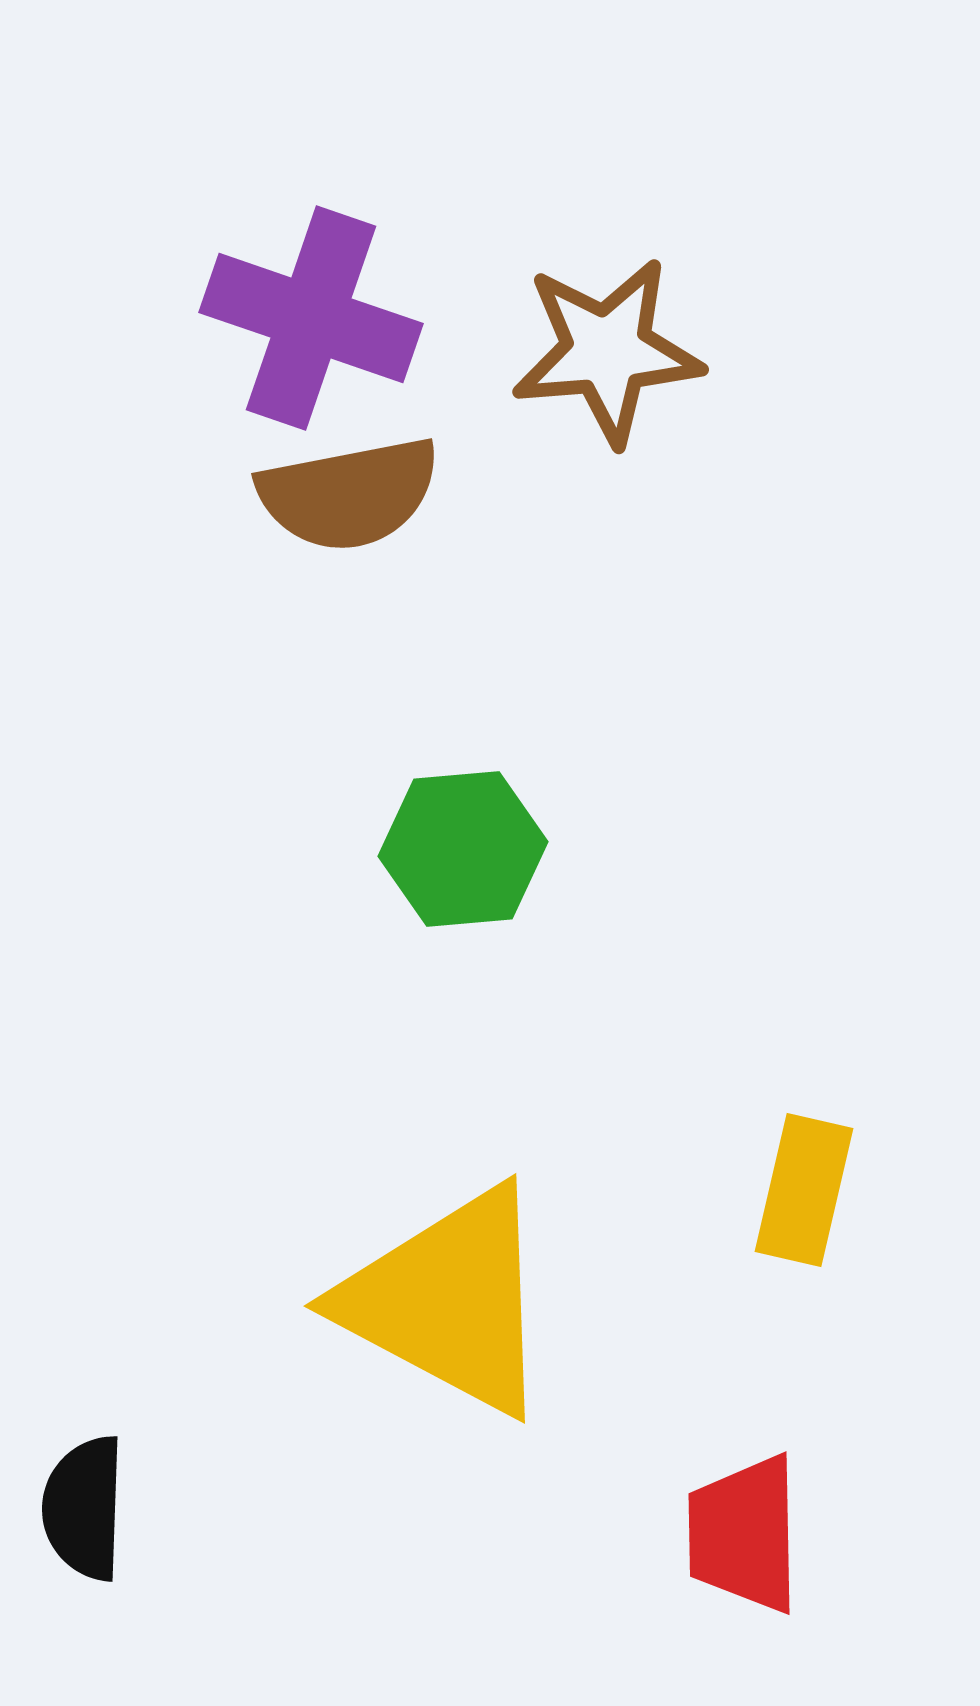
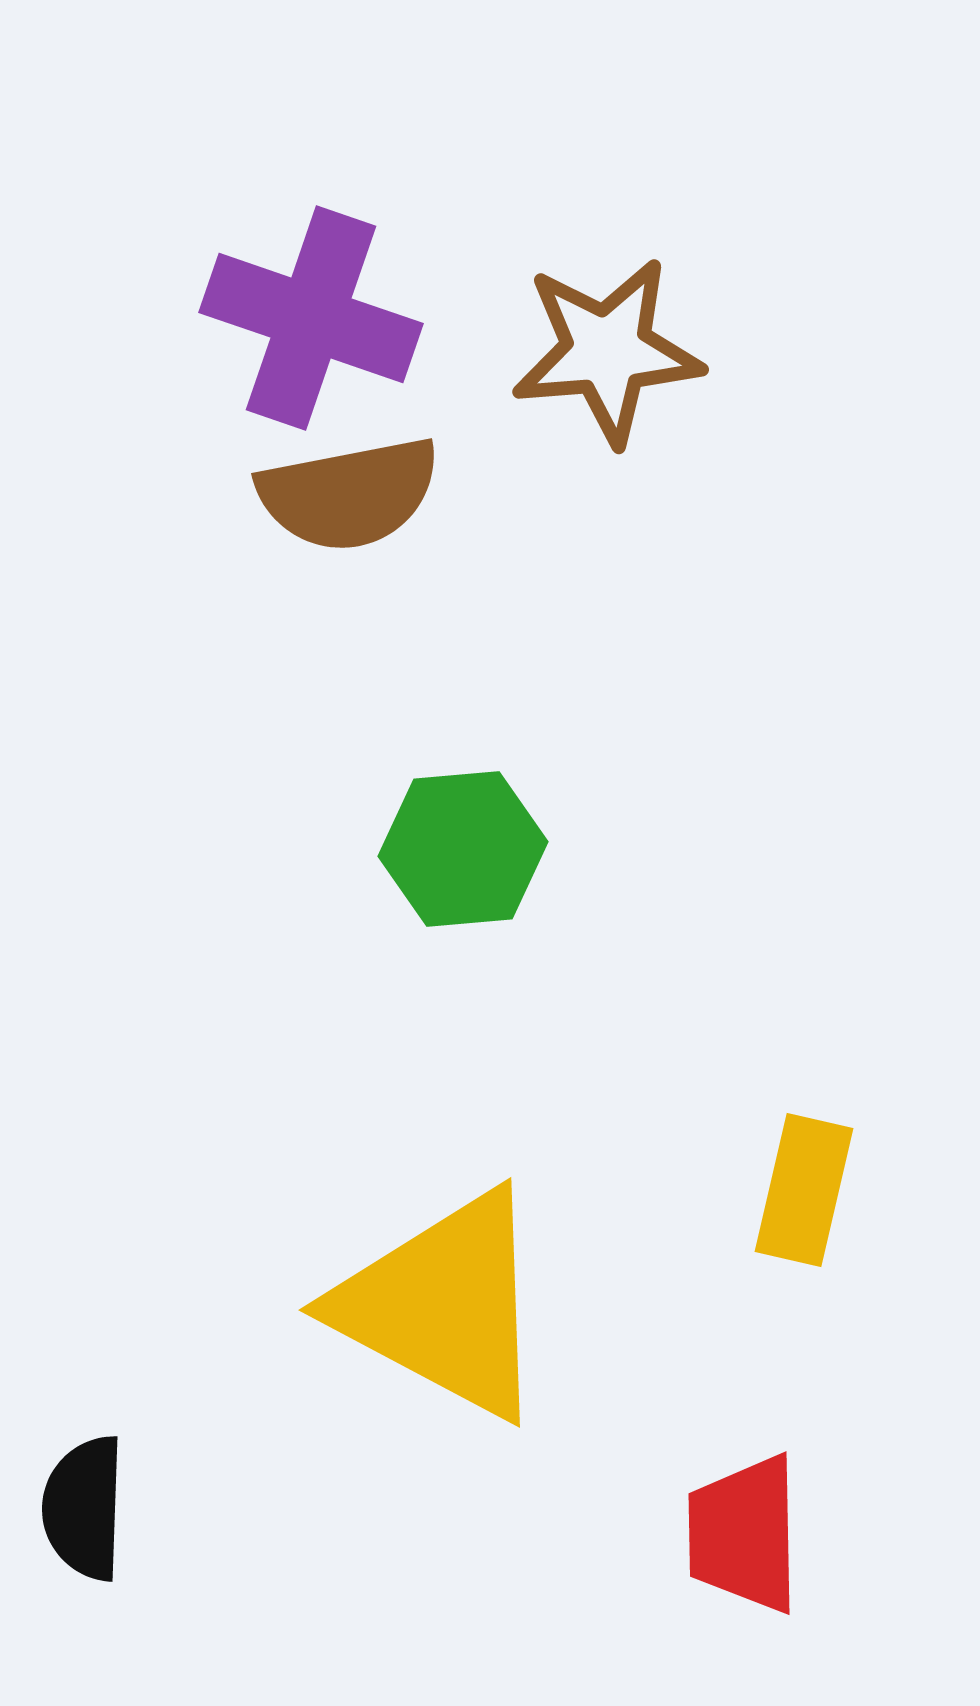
yellow triangle: moved 5 px left, 4 px down
